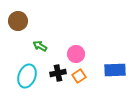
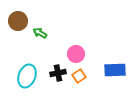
green arrow: moved 13 px up
